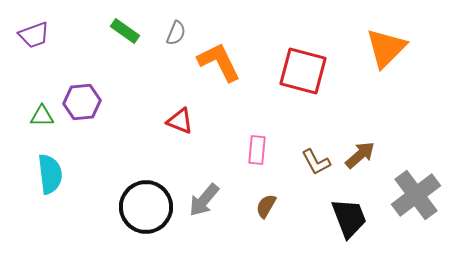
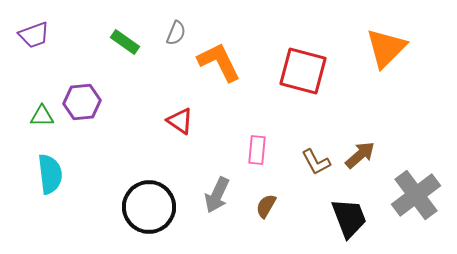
green rectangle: moved 11 px down
red triangle: rotated 12 degrees clockwise
gray arrow: moved 13 px right, 5 px up; rotated 15 degrees counterclockwise
black circle: moved 3 px right
